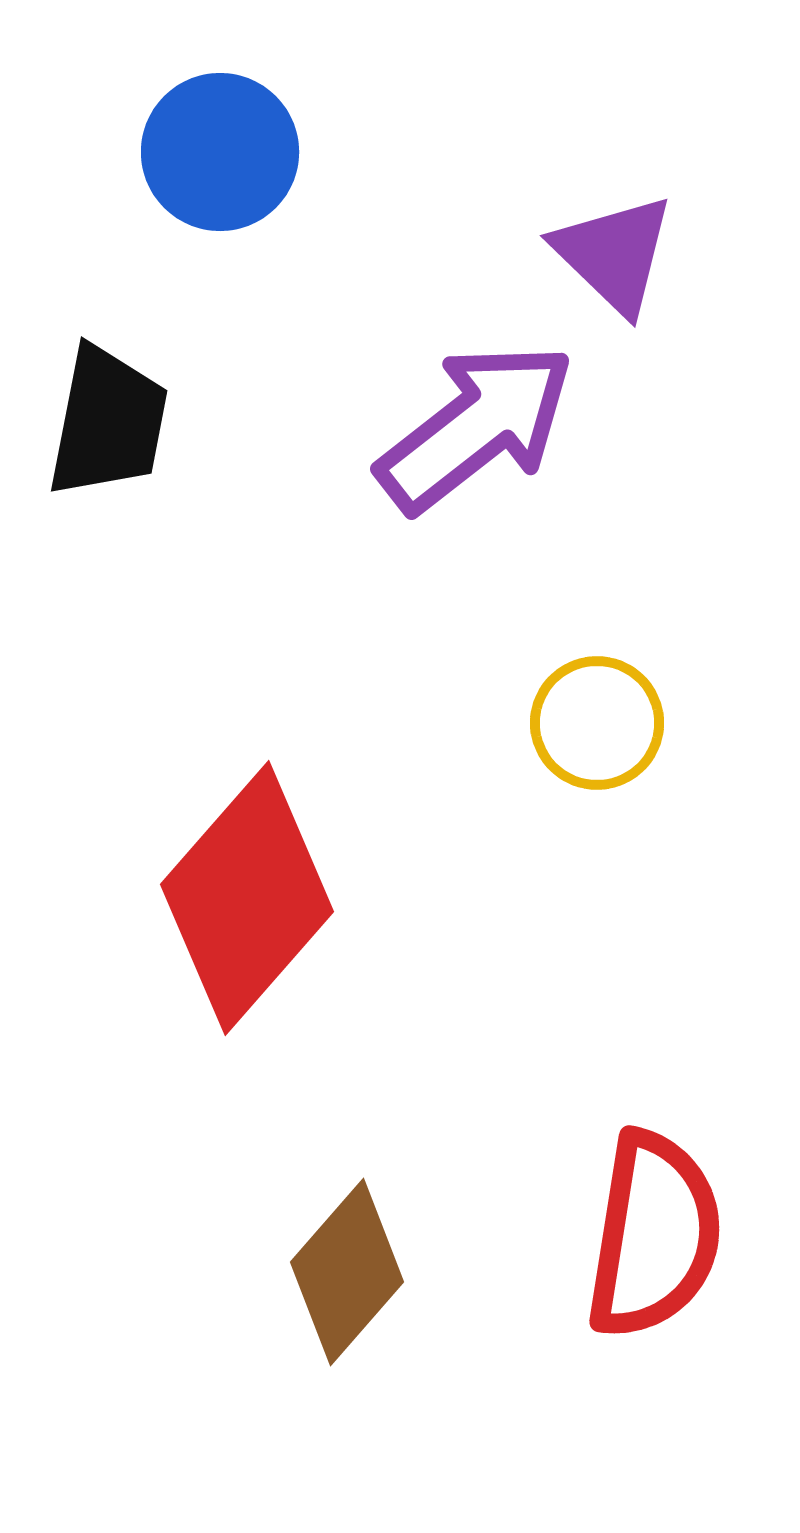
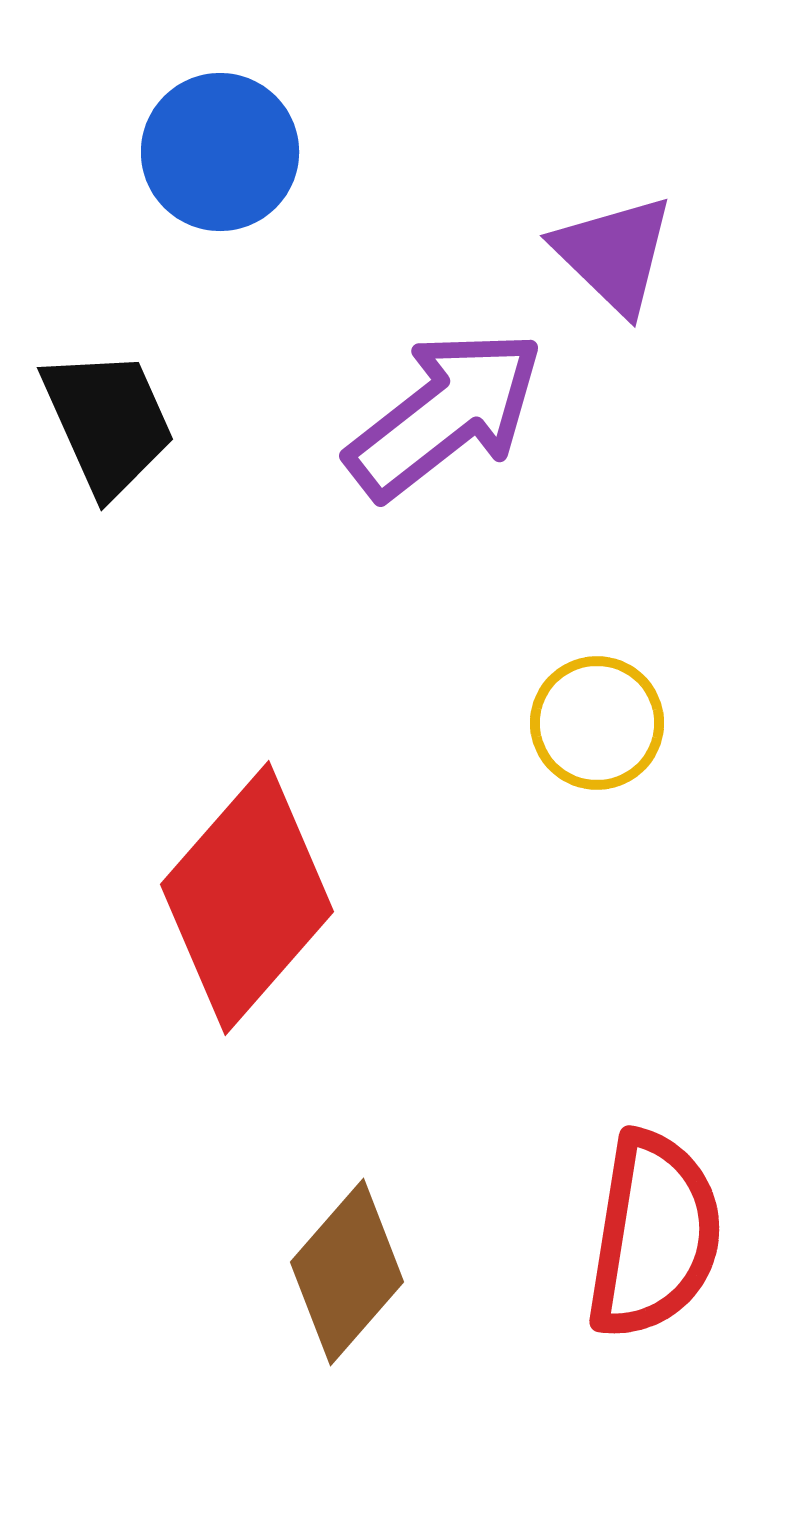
black trapezoid: rotated 35 degrees counterclockwise
purple arrow: moved 31 px left, 13 px up
